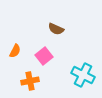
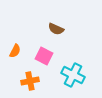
pink square: rotated 24 degrees counterclockwise
cyan cross: moved 10 px left
